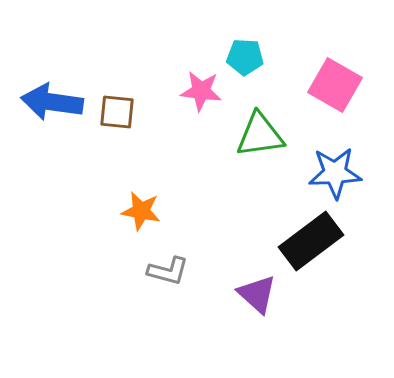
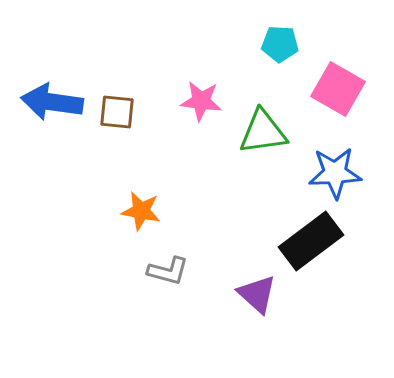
cyan pentagon: moved 35 px right, 13 px up
pink square: moved 3 px right, 4 px down
pink star: moved 10 px down
green triangle: moved 3 px right, 3 px up
